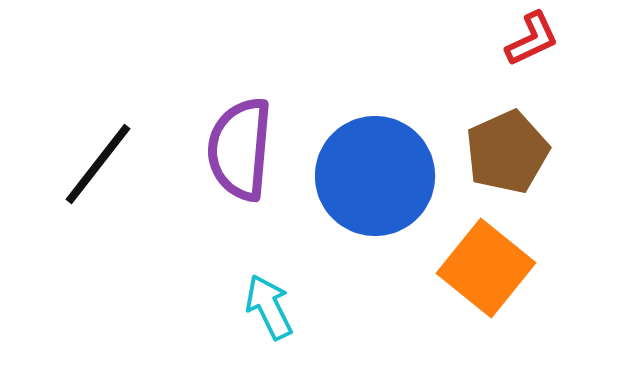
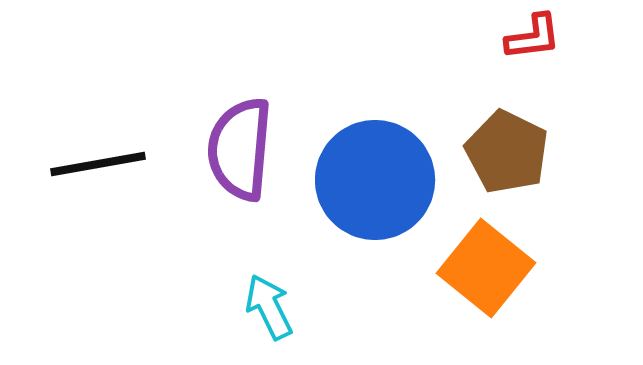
red L-shape: moved 1 px right, 2 px up; rotated 18 degrees clockwise
brown pentagon: rotated 22 degrees counterclockwise
black line: rotated 42 degrees clockwise
blue circle: moved 4 px down
